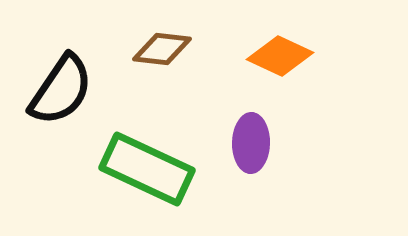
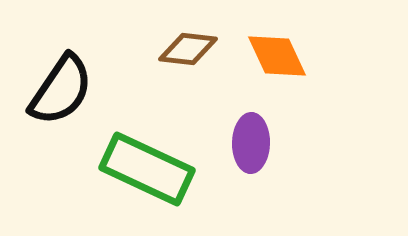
brown diamond: moved 26 px right
orange diamond: moved 3 px left; rotated 40 degrees clockwise
